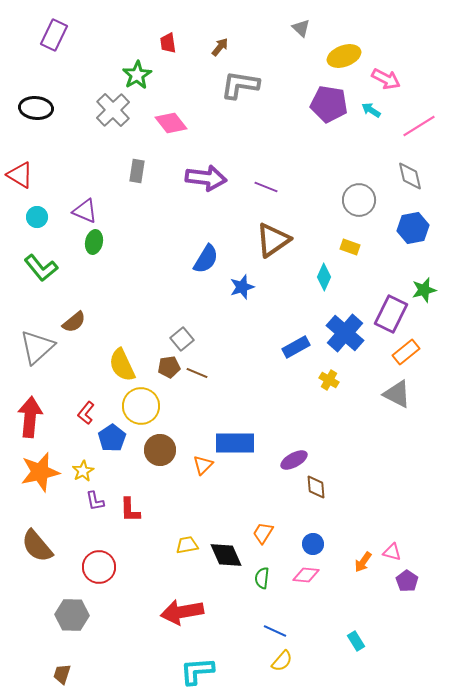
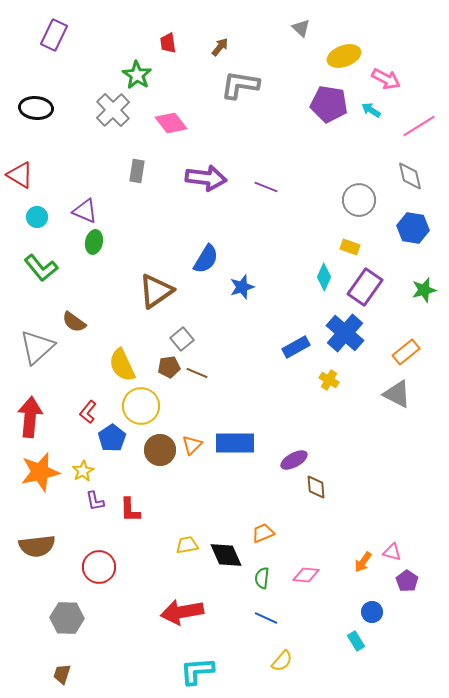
green star at (137, 75): rotated 8 degrees counterclockwise
blue hexagon at (413, 228): rotated 20 degrees clockwise
brown triangle at (273, 240): moved 117 px left, 51 px down
purple rectangle at (391, 314): moved 26 px left, 27 px up; rotated 9 degrees clockwise
brown semicircle at (74, 322): rotated 75 degrees clockwise
red L-shape at (86, 413): moved 2 px right, 1 px up
orange triangle at (203, 465): moved 11 px left, 20 px up
orange trapezoid at (263, 533): rotated 35 degrees clockwise
blue circle at (313, 544): moved 59 px right, 68 px down
brown semicircle at (37, 546): rotated 57 degrees counterclockwise
gray hexagon at (72, 615): moved 5 px left, 3 px down
blue line at (275, 631): moved 9 px left, 13 px up
